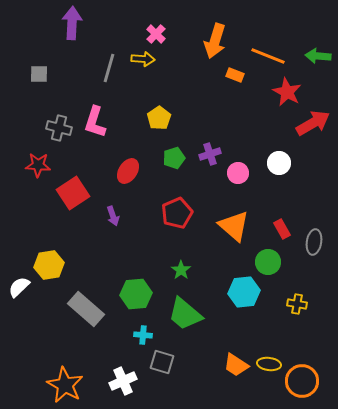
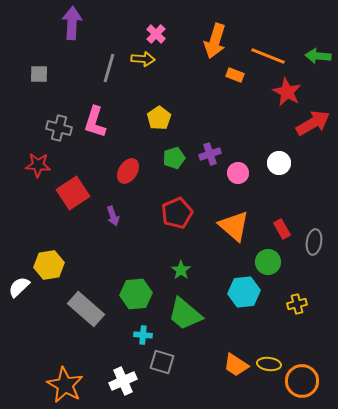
yellow cross at (297, 304): rotated 24 degrees counterclockwise
